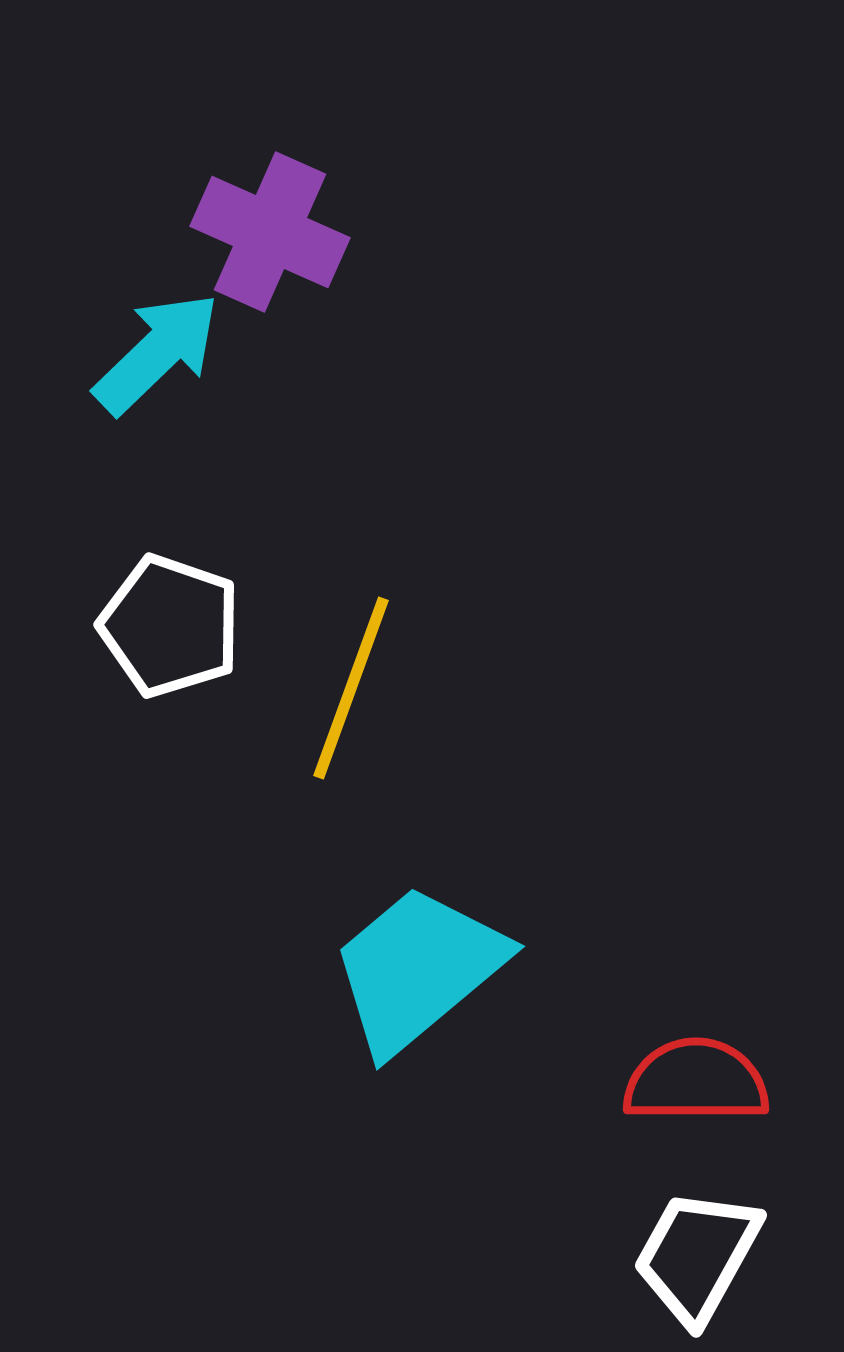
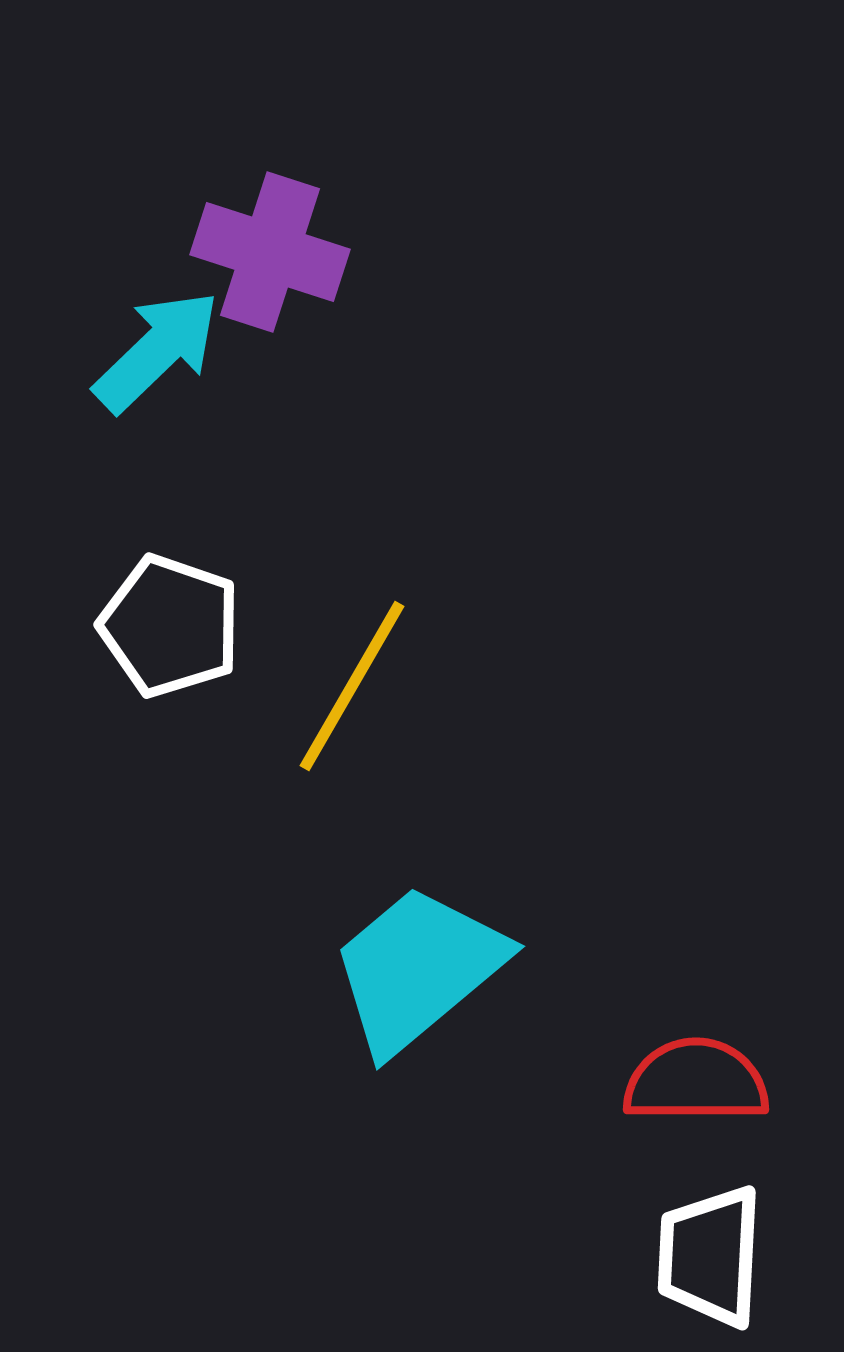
purple cross: moved 20 px down; rotated 6 degrees counterclockwise
cyan arrow: moved 2 px up
yellow line: moved 1 px right, 2 px up; rotated 10 degrees clockwise
white trapezoid: moved 13 px right; rotated 26 degrees counterclockwise
